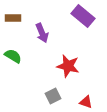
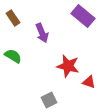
brown rectangle: rotated 56 degrees clockwise
gray square: moved 4 px left, 4 px down
red triangle: moved 3 px right, 20 px up
